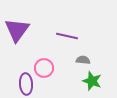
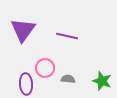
purple triangle: moved 6 px right
gray semicircle: moved 15 px left, 19 px down
pink circle: moved 1 px right
green star: moved 10 px right
